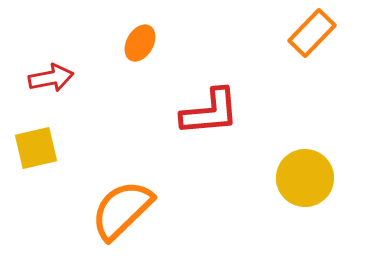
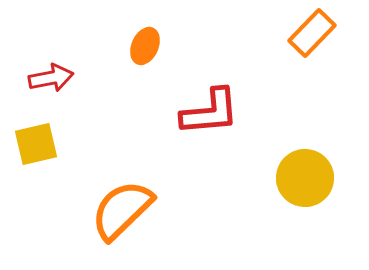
orange ellipse: moved 5 px right, 3 px down; rotated 6 degrees counterclockwise
yellow square: moved 4 px up
